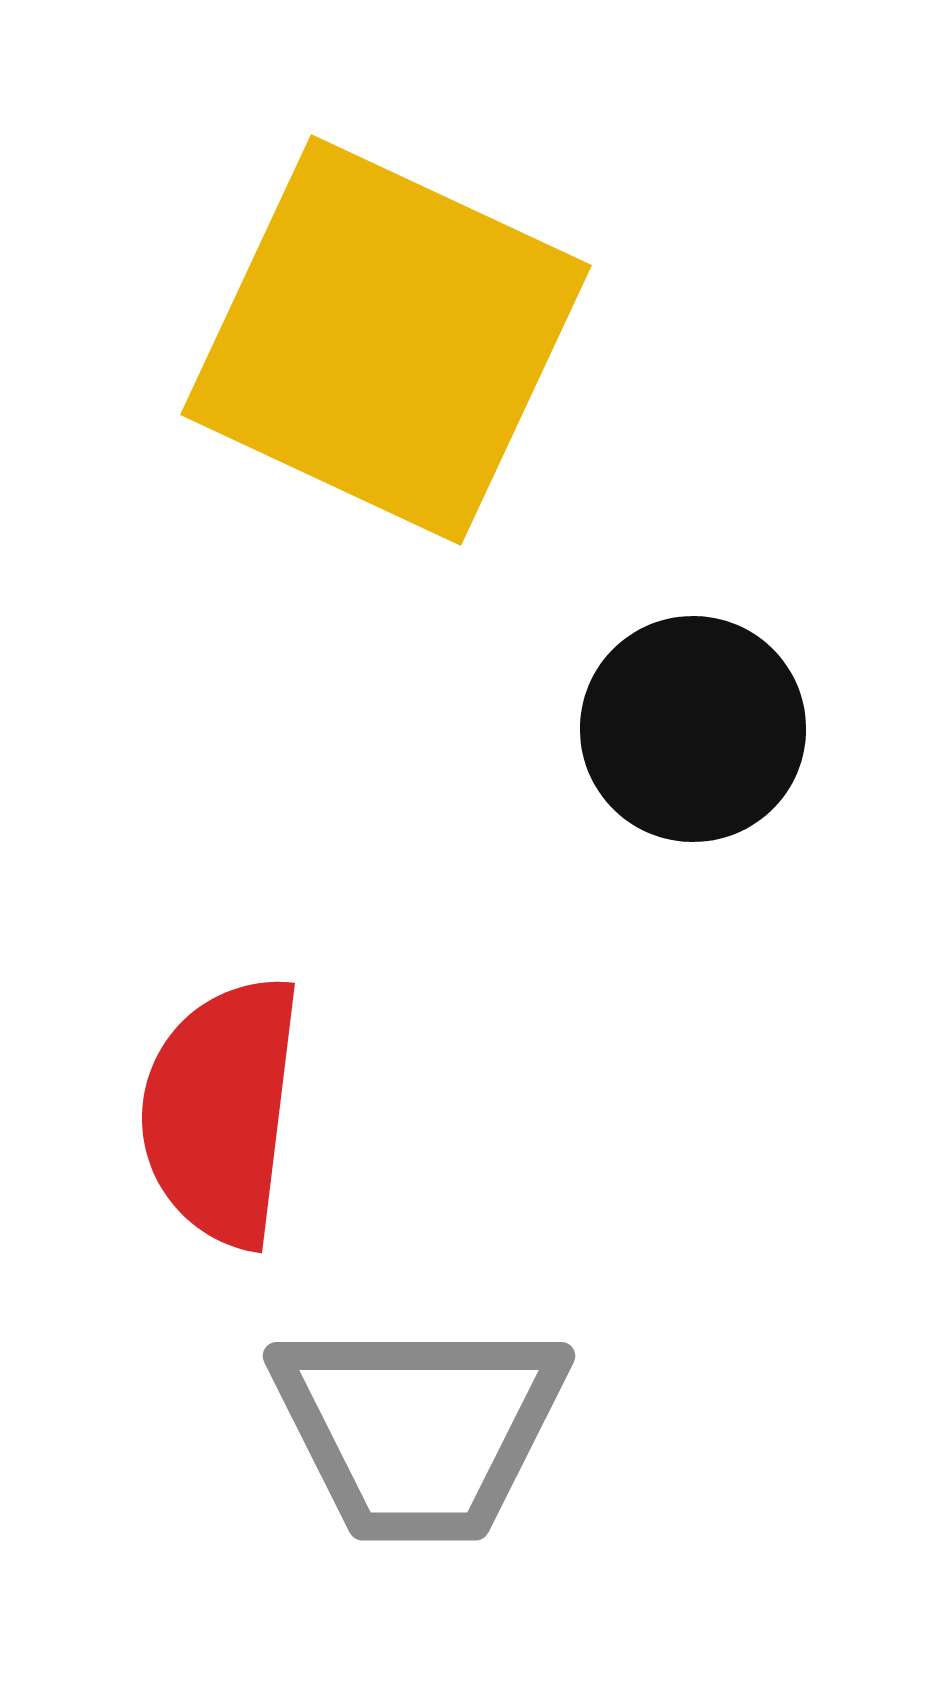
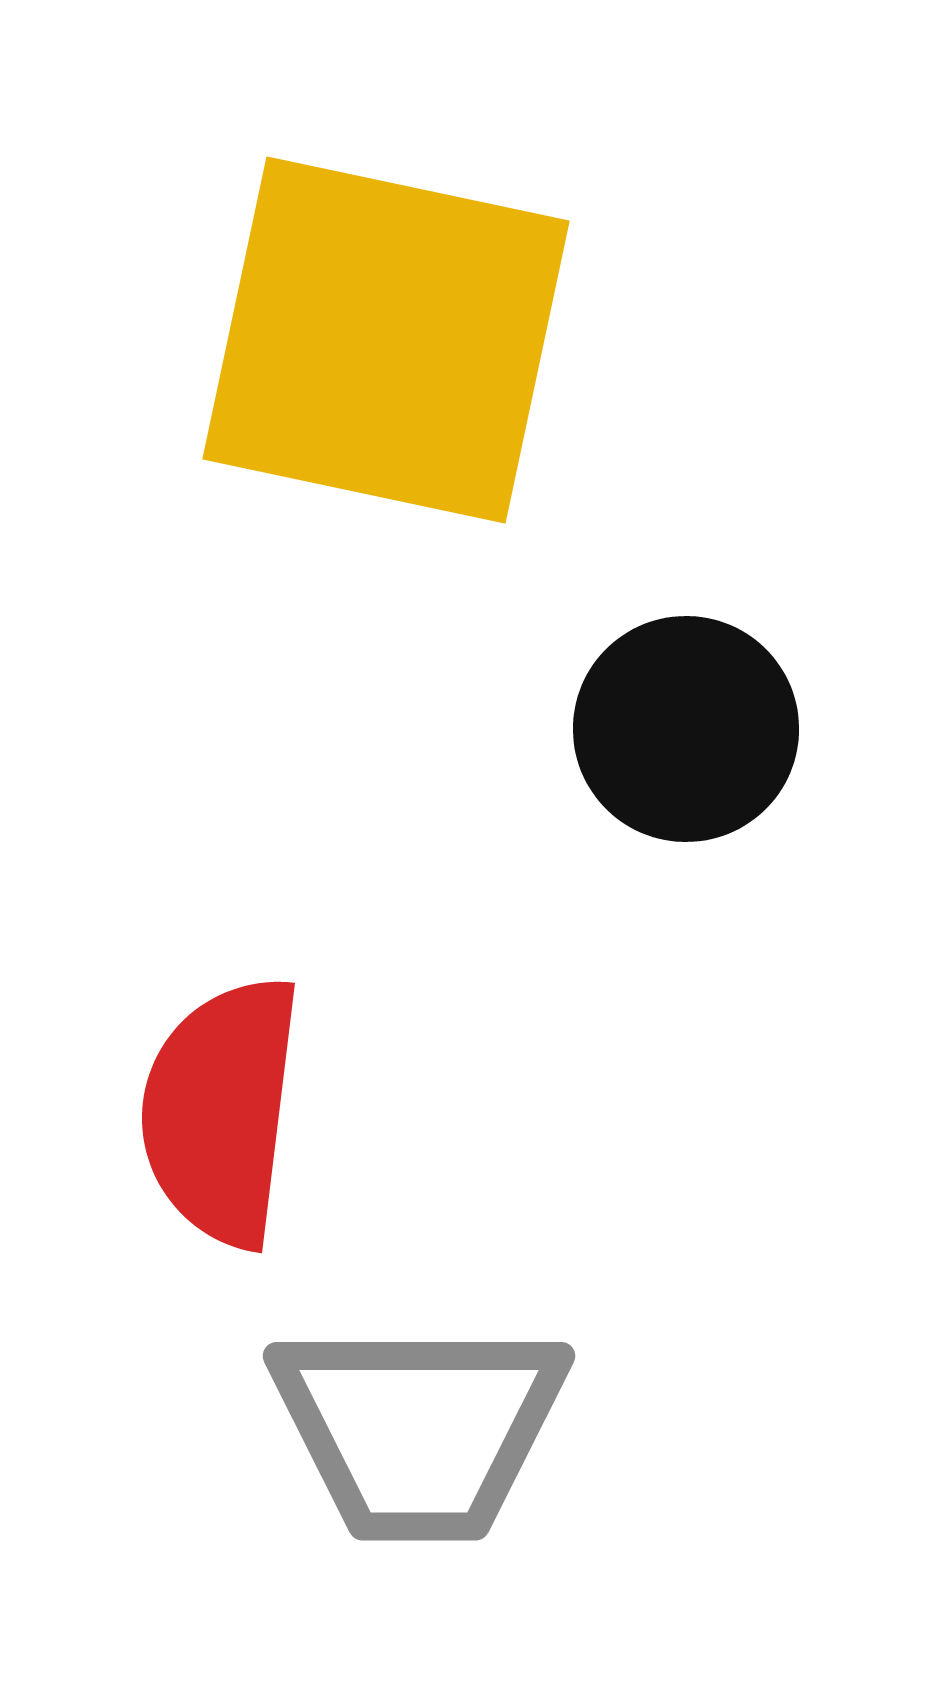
yellow square: rotated 13 degrees counterclockwise
black circle: moved 7 px left
